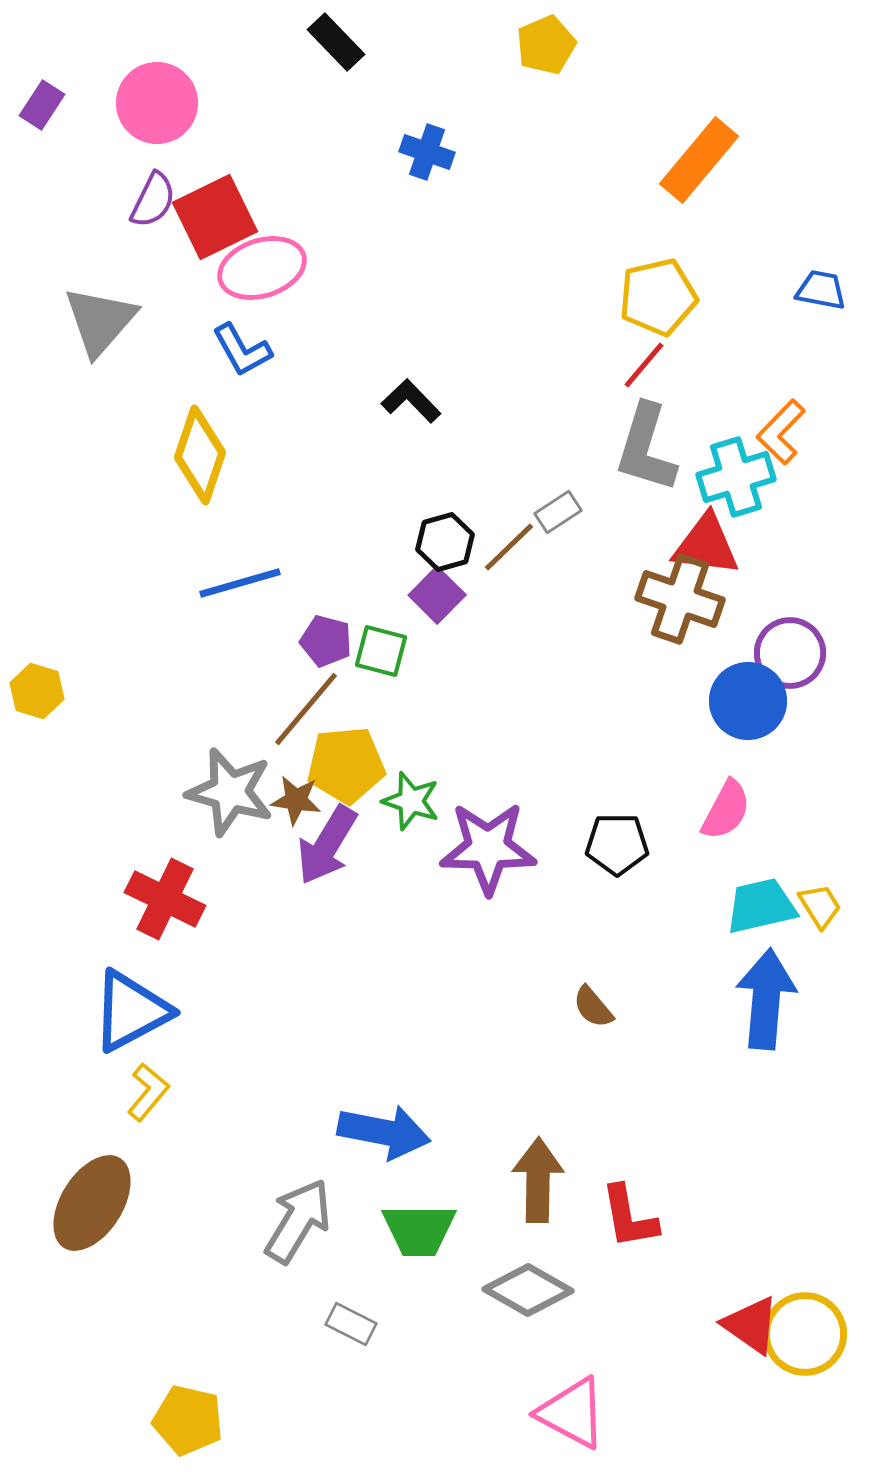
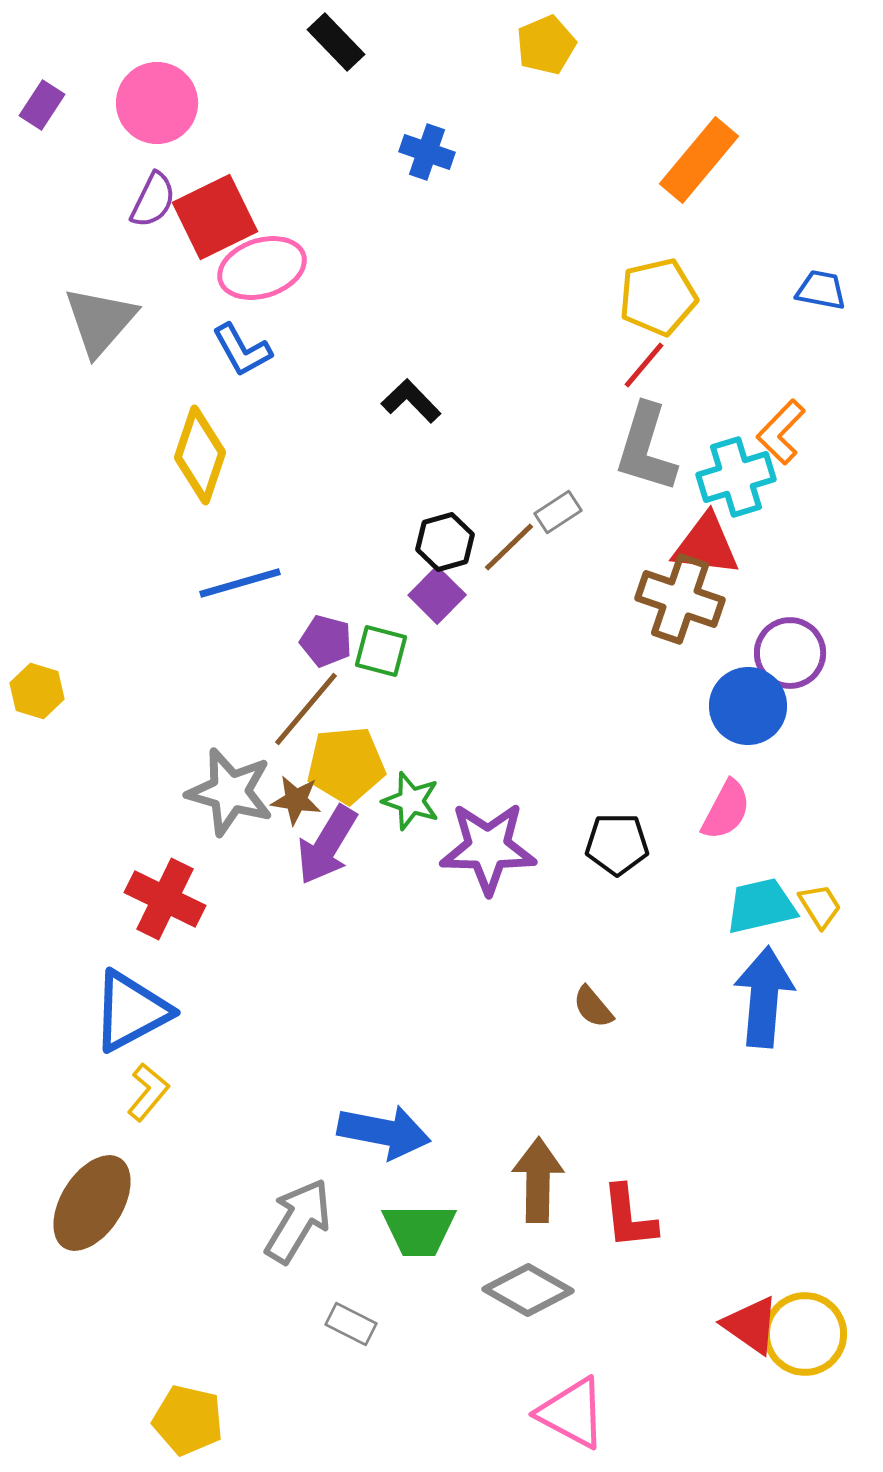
blue circle at (748, 701): moved 5 px down
blue arrow at (766, 999): moved 2 px left, 2 px up
red L-shape at (629, 1217): rotated 4 degrees clockwise
